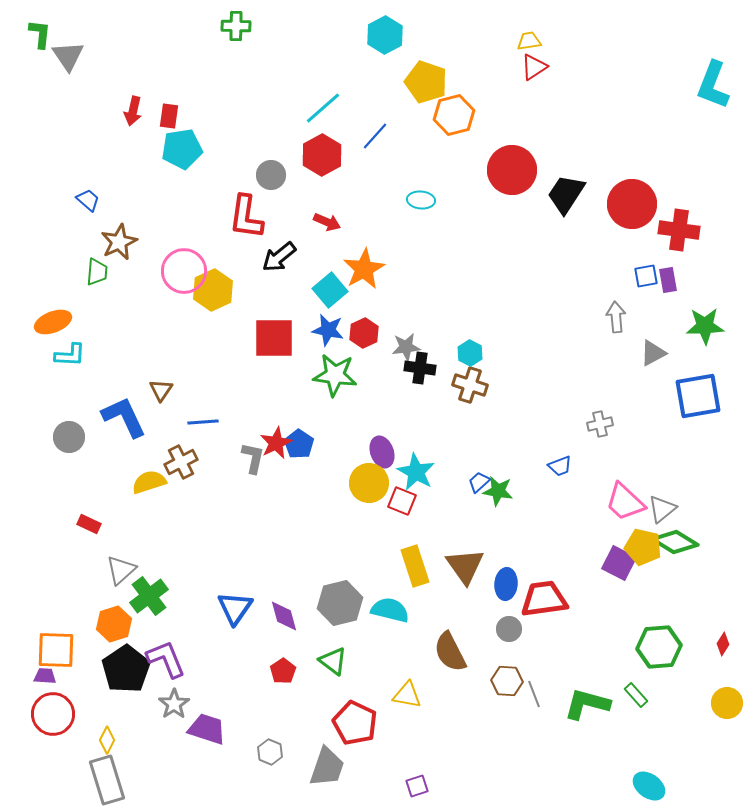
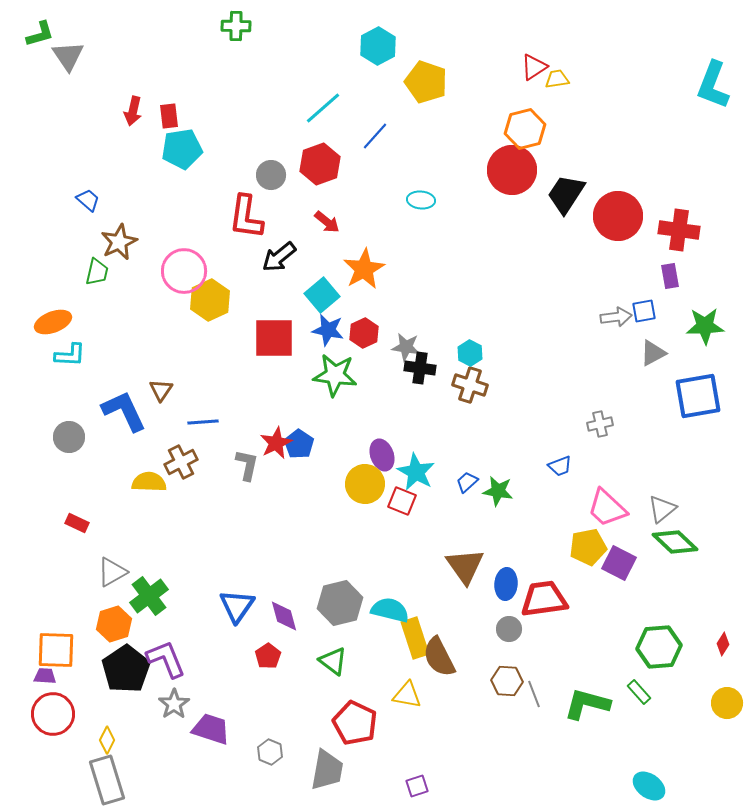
green L-shape at (40, 34): rotated 68 degrees clockwise
cyan hexagon at (385, 35): moved 7 px left, 11 px down
yellow trapezoid at (529, 41): moved 28 px right, 38 px down
orange hexagon at (454, 115): moved 71 px right, 14 px down
red rectangle at (169, 116): rotated 15 degrees counterclockwise
red hexagon at (322, 155): moved 2 px left, 9 px down; rotated 9 degrees clockwise
red circle at (632, 204): moved 14 px left, 12 px down
red arrow at (327, 222): rotated 16 degrees clockwise
green trapezoid at (97, 272): rotated 8 degrees clockwise
blue square at (646, 276): moved 2 px left, 35 px down
purple rectangle at (668, 280): moved 2 px right, 4 px up
yellow hexagon at (213, 290): moved 3 px left, 10 px down
cyan square at (330, 290): moved 8 px left, 5 px down
gray arrow at (616, 317): rotated 88 degrees clockwise
gray star at (406, 347): rotated 16 degrees clockwise
blue L-shape at (124, 417): moved 6 px up
purple ellipse at (382, 452): moved 3 px down
gray L-shape at (253, 458): moved 6 px left, 7 px down
yellow semicircle at (149, 482): rotated 20 degrees clockwise
blue trapezoid at (479, 482): moved 12 px left
yellow circle at (369, 483): moved 4 px left, 1 px down
pink trapezoid at (625, 502): moved 18 px left, 6 px down
red rectangle at (89, 524): moved 12 px left, 1 px up
green diamond at (675, 542): rotated 12 degrees clockwise
yellow pentagon at (643, 547): moved 55 px left; rotated 24 degrees counterclockwise
yellow rectangle at (415, 566): moved 72 px down
gray triangle at (121, 570): moved 9 px left, 2 px down; rotated 12 degrees clockwise
blue triangle at (235, 608): moved 2 px right, 2 px up
brown semicircle at (450, 652): moved 11 px left, 5 px down
red pentagon at (283, 671): moved 15 px left, 15 px up
green rectangle at (636, 695): moved 3 px right, 3 px up
purple trapezoid at (207, 729): moved 4 px right
gray trapezoid at (327, 767): moved 3 px down; rotated 9 degrees counterclockwise
